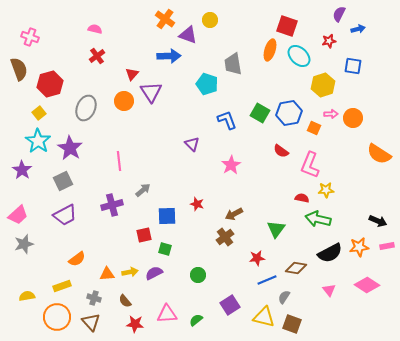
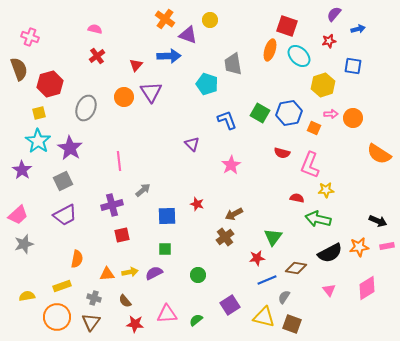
purple semicircle at (339, 14): moved 5 px left; rotated 14 degrees clockwise
red triangle at (132, 74): moved 4 px right, 9 px up
orange circle at (124, 101): moved 4 px up
yellow square at (39, 113): rotated 24 degrees clockwise
red semicircle at (281, 151): moved 1 px right, 2 px down; rotated 21 degrees counterclockwise
red semicircle at (302, 198): moved 5 px left
green triangle at (276, 229): moved 3 px left, 8 px down
red square at (144, 235): moved 22 px left
green square at (165, 249): rotated 16 degrees counterclockwise
orange semicircle at (77, 259): rotated 42 degrees counterclockwise
pink diamond at (367, 285): moved 3 px down; rotated 65 degrees counterclockwise
brown triangle at (91, 322): rotated 18 degrees clockwise
